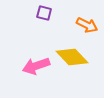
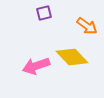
purple square: rotated 28 degrees counterclockwise
orange arrow: moved 1 px down; rotated 10 degrees clockwise
